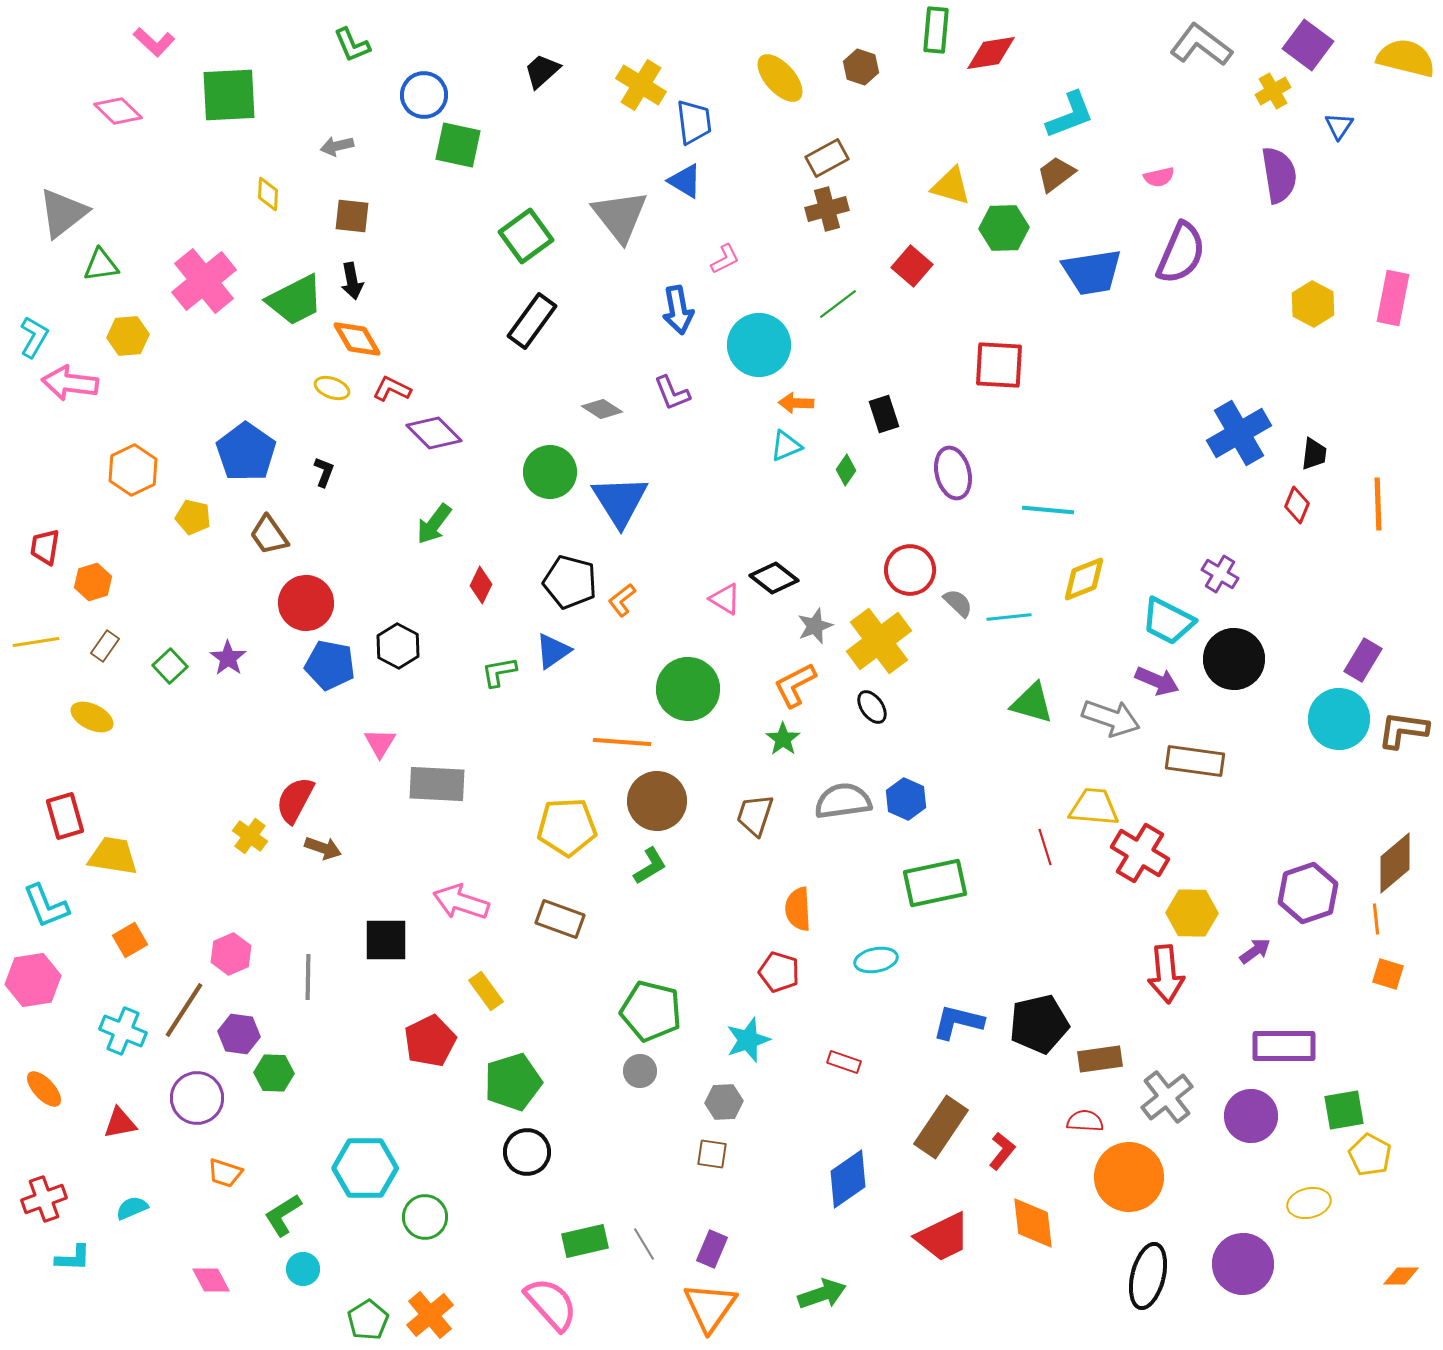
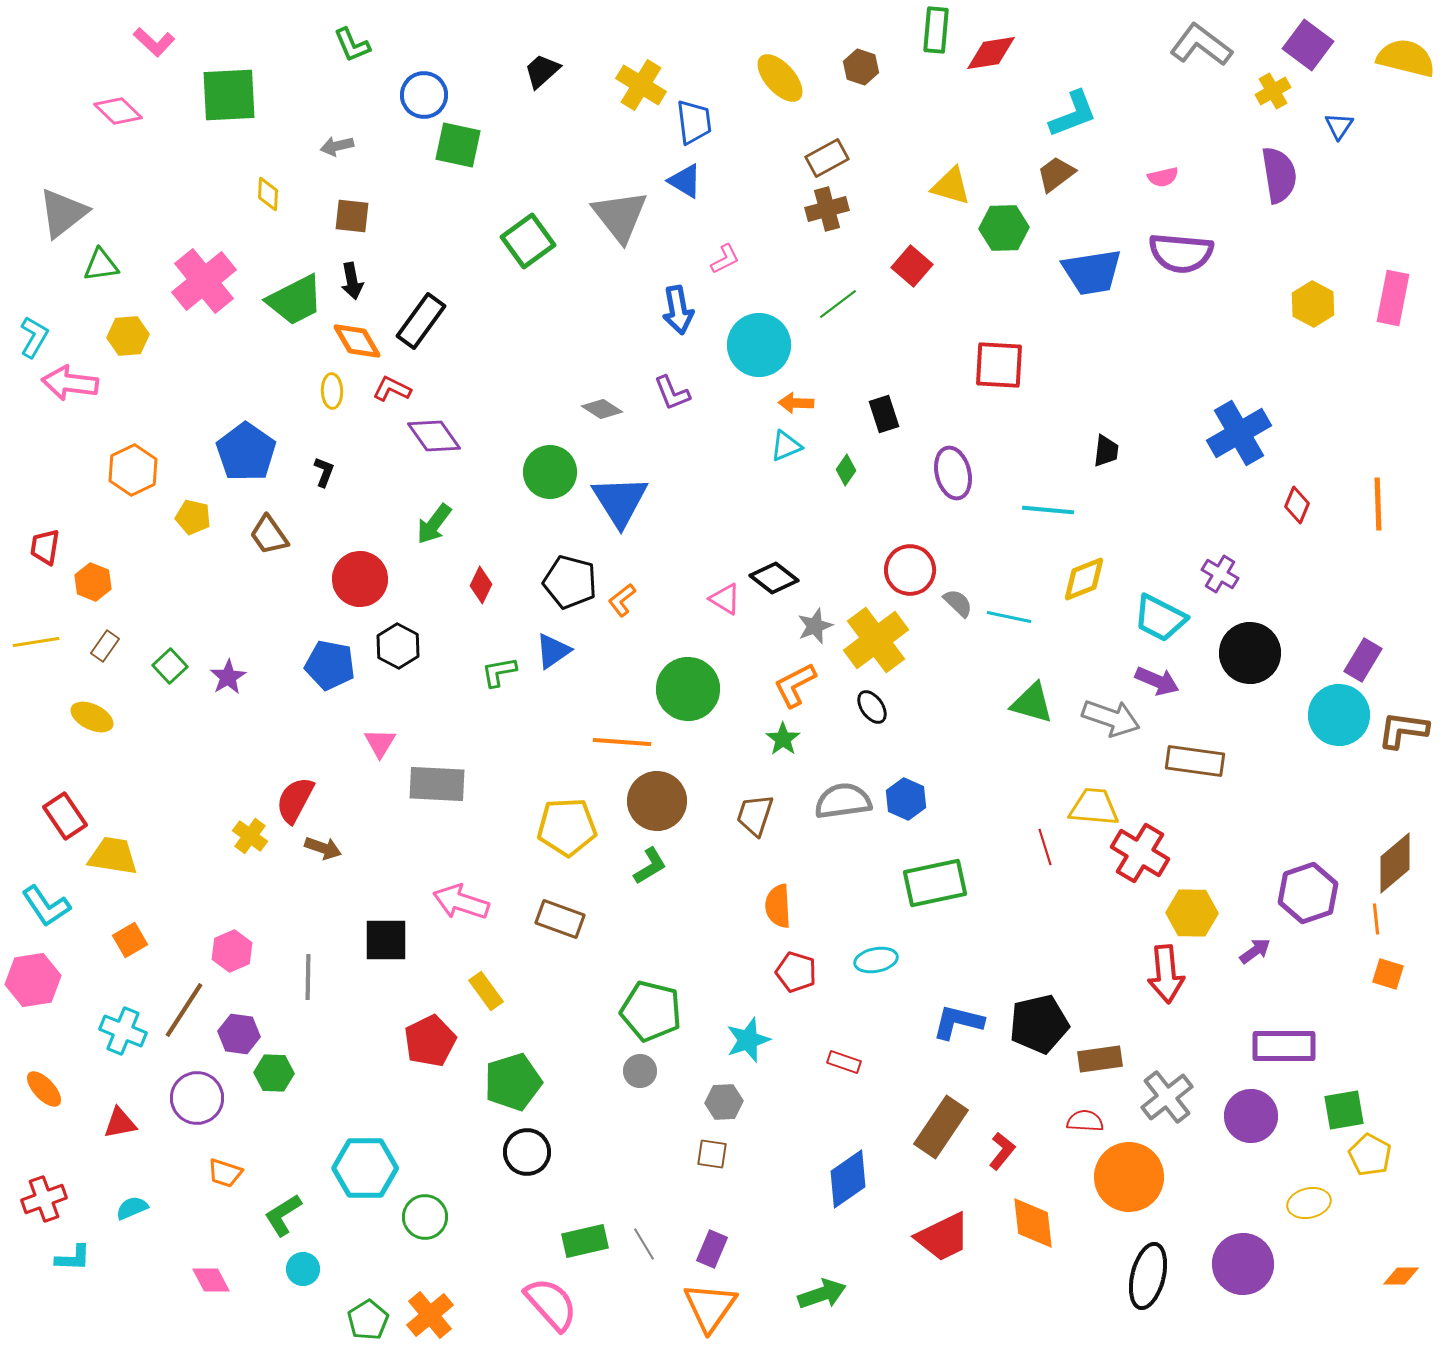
cyan L-shape at (1070, 115): moved 3 px right, 1 px up
pink semicircle at (1159, 177): moved 4 px right
green square at (526, 236): moved 2 px right, 5 px down
purple semicircle at (1181, 253): rotated 72 degrees clockwise
black rectangle at (532, 321): moved 111 px left
orange diamond at (357, 339): moved 2 px down
yellow ellipse at (332, 388): moved 3 px down; rotated 68 degrees clockwise
purple diamond at (434, 433): moved 3 px down; rotated 10 degrees clockwise
black trapezoid at (1314, 454): moved 208 px left, 3 px up
orange hexagon at (93, 582): rotated 21 degrees counterclockwise
red circle at (306, 603): moved 54 px right, 24 px up
cyan line at (1009, 617): rotated 18 degrees clockwise
cyan trapezoid at (1168, 621): moved 8 px left, 3 px up
yellow cross at (879, 641): moved 3 px left, 1 px up
purple star at (228, 658): moved 19 px down; rotated 6 degrees clockwise
black circle at (1234, 659): moved 16 px right, 6 px up
cyan circle at (1339, 719): moved 4 px up
red rectangle at (65, 816): rotated 18 degrees counterclockwise
cyan L-shape at (46, 906): rotated 12 degrees counterclockwise
orange semicircle at (798, 909): moved 20 px left, 3 px up
pink hexagon at (231, 954): moved 1 px right, 3 px up
red pentagon at (779, 972): moved 17 px right
